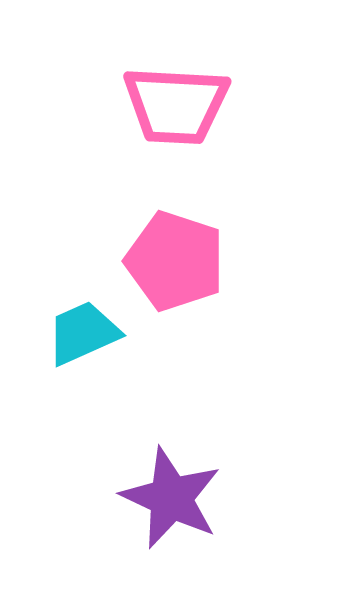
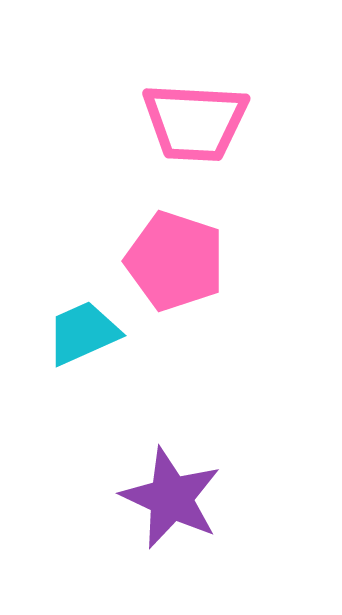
pink trapezoid: moved 19 px right, 17 px down
